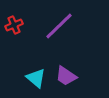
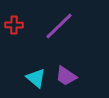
red cross: rotated 24 degrees clockwise
